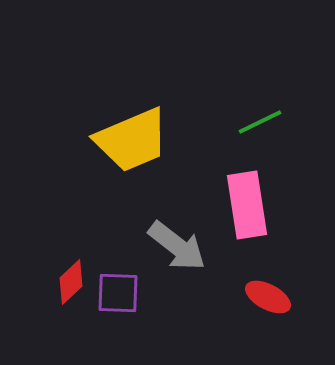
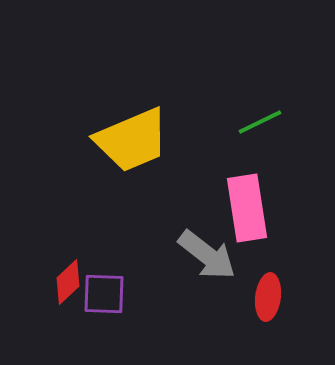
pink rectangle: moved 3 px down
gray arrow: moved 30 px right, 9 px down
red diamond: moved 3 px left
purple square: moved 14 px left, 1 px down
red ellipse: rotated 69 degrees clockwise
